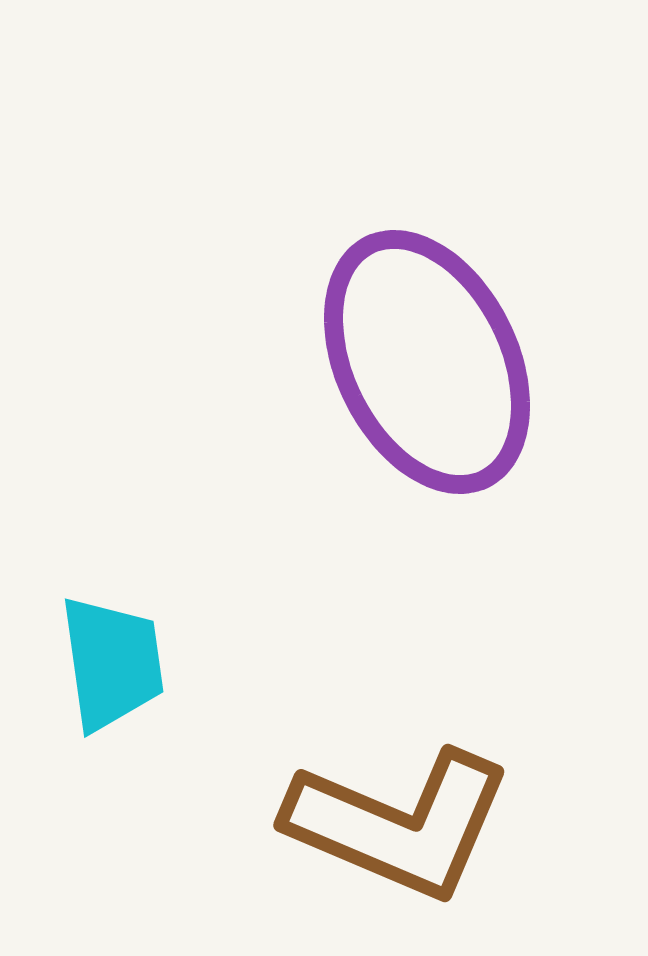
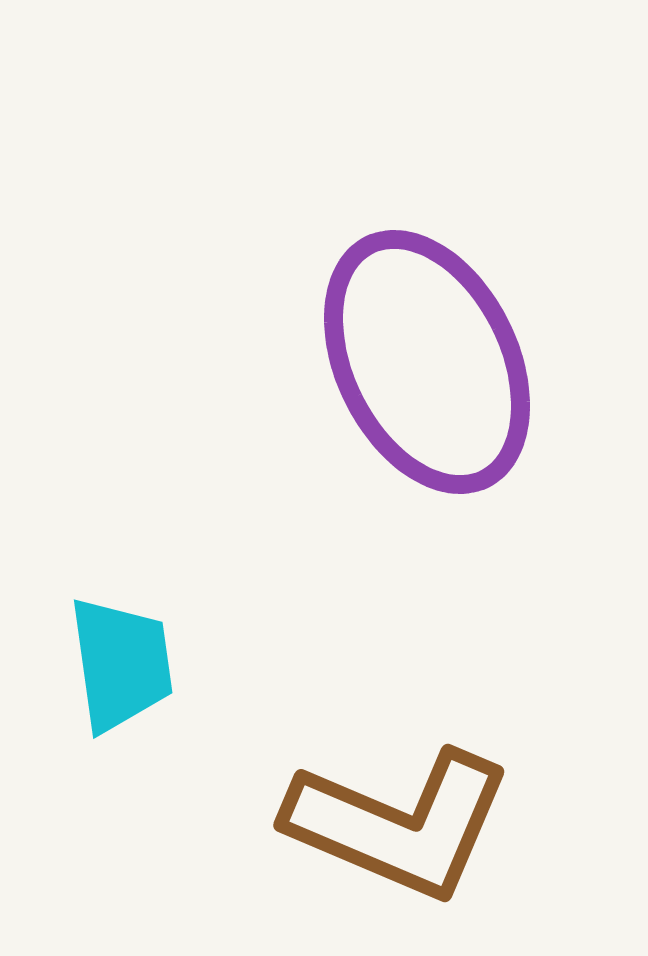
cyan trapezoid: moved 9 px right, 1 px down
